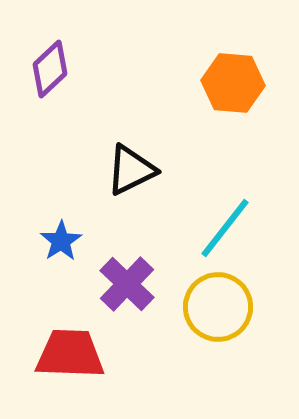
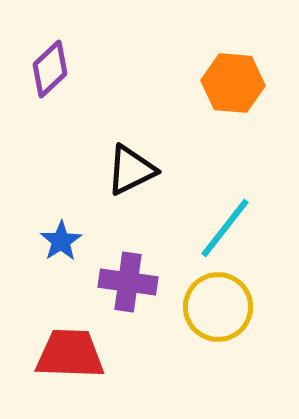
purple cross: moved 1 px right, 2 px up; rotated 36 degrees counterclockwise
